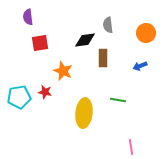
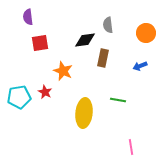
brown rectangle: rotated 12 degrees clockwise
red star: rotated 16 degrees clockwise
